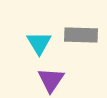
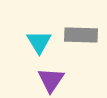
cyan triangle: moved 1 px up
